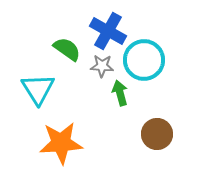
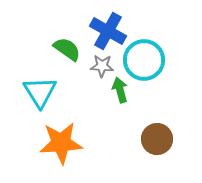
cyan triangle: moved 2 px right, 3 px down
green arrow: moved 3 px up
brown circle: moved 5 px down
